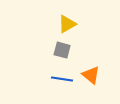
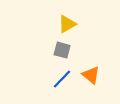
blue line: rotated 55 degrees counterclockwise
